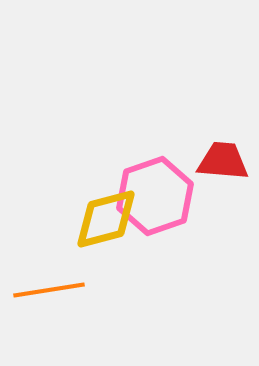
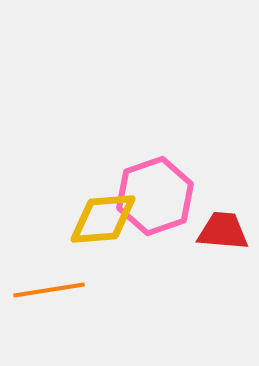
red trapezoid: moved 70 px down
yellow diamond: moved 3 px left; rotated 10 degrees clockwise
